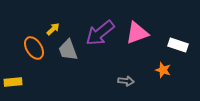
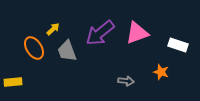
gray trapezoid: moved 1 px left, 1 px down
orange star: moved 2 px left, 2 px down
